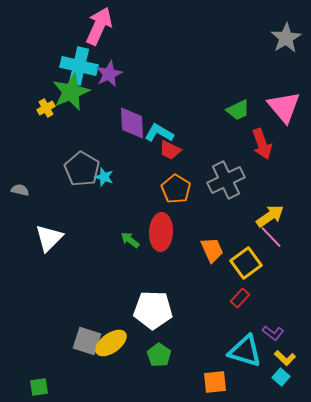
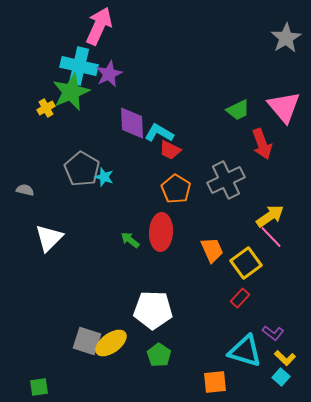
gray semicircle: moved 5 px right
